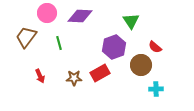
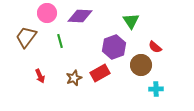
green line: moved 1 px right, 2 px up
brown star: rotated 21 degrees counterclockwise
